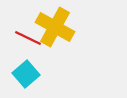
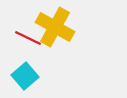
cyan square: moved 1 px left, 2 px down
